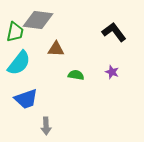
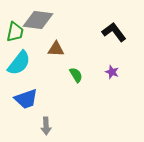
green semicircle: rotated 49 degrees clockwise
